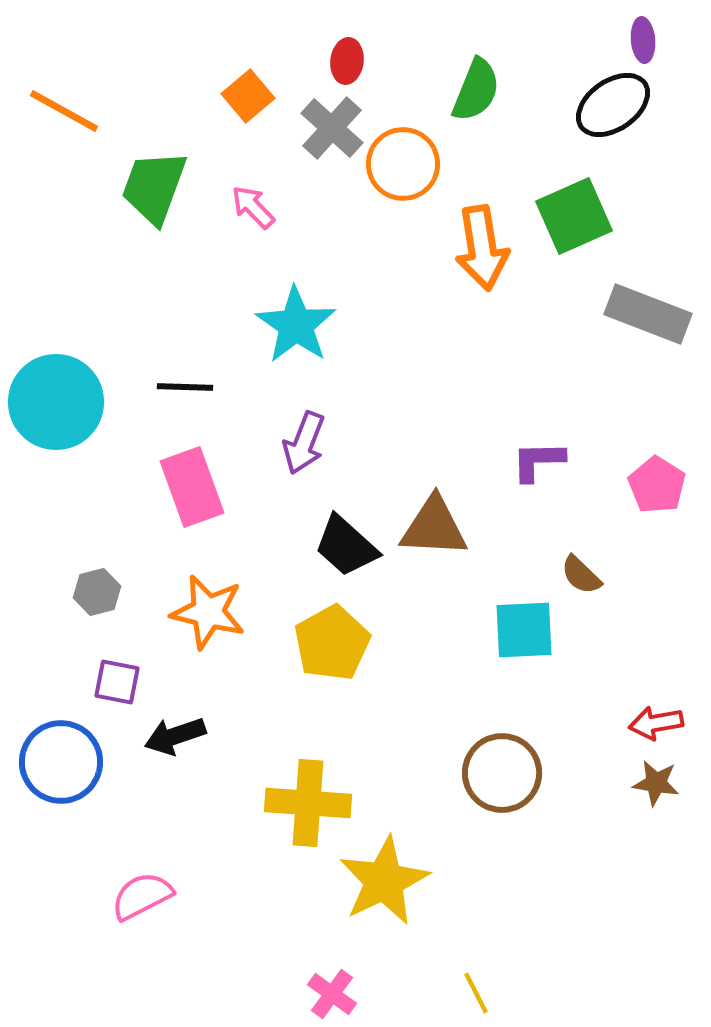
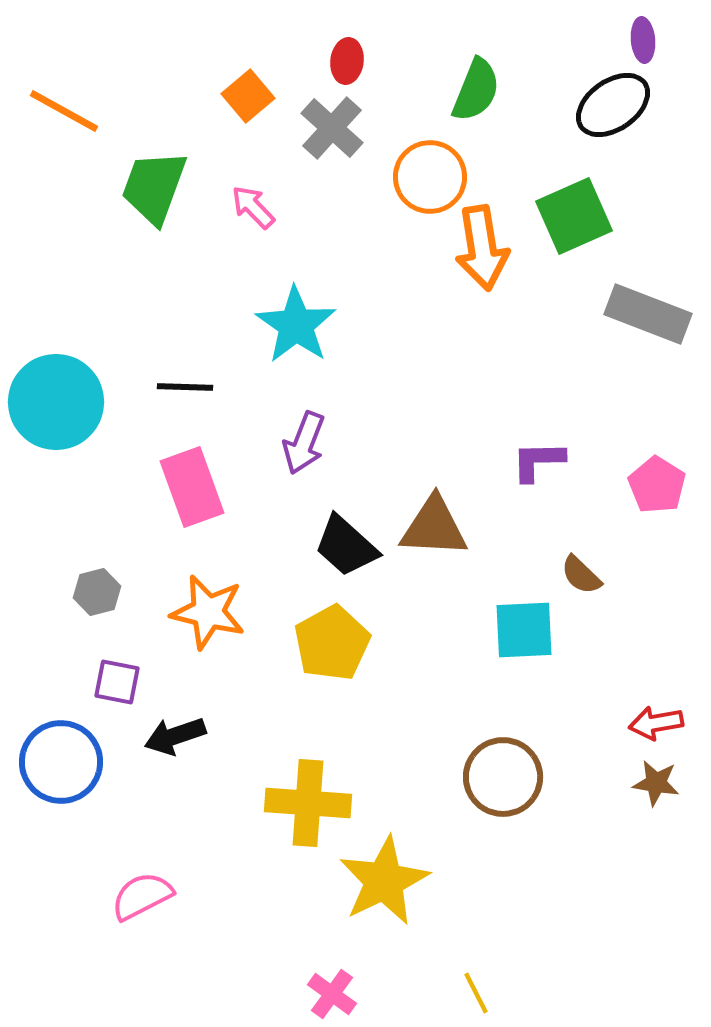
orange circle: moved 27 px right, 13 px down
brown circle: moved 1 px right, 4 px down
